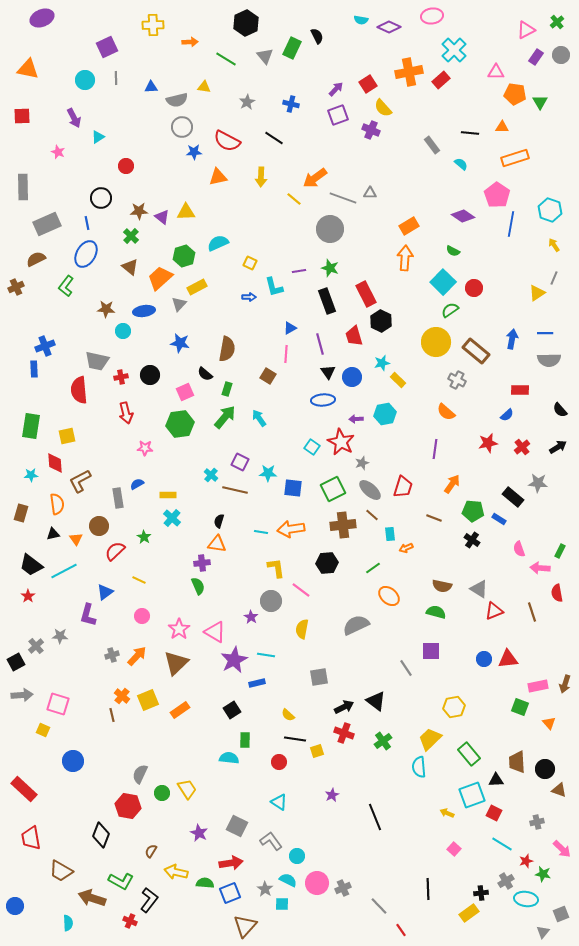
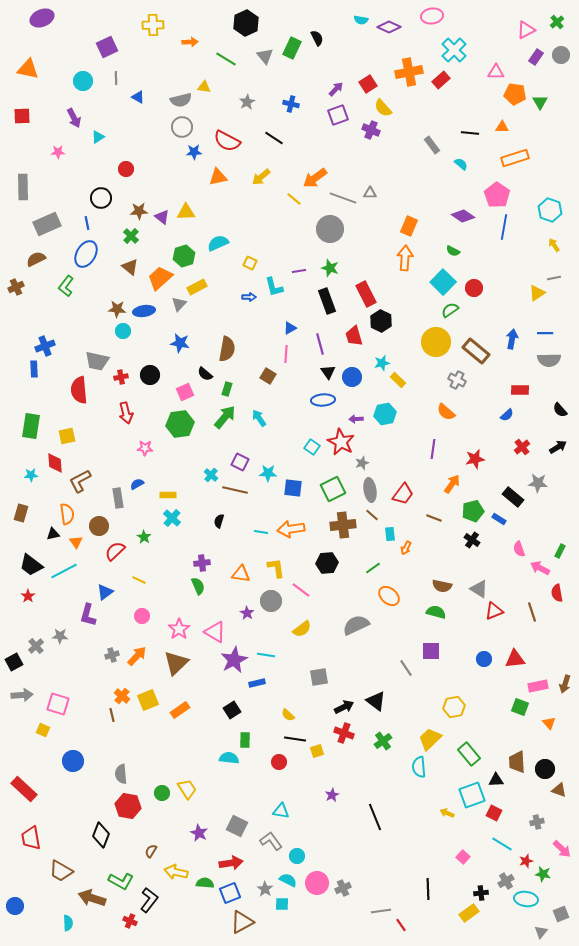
black semicircle at (317, 36): moved 2 px down
cyan circle at (85, 80): moved 2 px left, 1 px down
blue triangle at (151, 87): moved 13 px left, 10 px down; rotated 32 degrees clockwise
gray semicircle at (177, 100): moved 4 px right
pink star at (58, 152): rotated 24 degrees counterclockwise
red circle at (126, 166): moved 3 px down
yellow arrow at (261, 177): rotated 48 degrees clockwise
blue line at (511, 224): moved 7 px left, 3 px down
orange rectangle at (409, 226): rotated 36 degrees counterclockwise
gray line at (554, 278): rotated 56 degrees clockwise
brown star at (106, 309): moved 11 px right
red star at (488, 443): moved 13 px left, 16 px down
purple line at (435, 449): moved 2 px left
red trapezoid at (403, 487): moved 7 px down; rotated 20 degrees clockwise
gray ellipse at (370, 490): rotated 40 degrees clockwise
orange semicircle at (57, 504): moved 10 px right, 10 px down
green pentagon at (473, 511): rotated 20 degrees counterclockwise
orange triangle at (76, 539): moved 3 px down
orange triangle at (217, 544): moved 24 px right, 30 px down
orange arrow at (406, 548): rotated 40 degrees counterclockwise
pink arrow at (540, 568): rotated 24 degrees clockwise
purple star at (251, 617): moved 4 px left, 4 px up
yellow semicircle at (302, 629): rotated 138 degrees counterclockwise
red triangle at (508, 659): moved 7 px right
black square at (16, 662): moved 2 px left
gray semicircle at (140, 774): moved 19 px left; rotated 30 degrees counterclockwise
cyan triangle at (279, 802): moved 2 px right, 9 px down; rotated 24 degrees counterclockwise
pink square at (454, 849): moved 9 px right, 8 px down
gray line at (379, 906): moved 2 px right, 5 px down; rotated 54 degrees counterclockwise
brown triangle at (245, 926): moved 3 px left, 4 px up; rotated 20 degrees clockwise
red line at (401, 930): moved 5 px up
gray triangle at (543, 932): moved 2 px left
